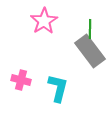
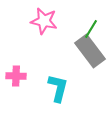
pink star: rotated 28 degrees counterclockwise
green line: moved 1 px right; rotated 30 degrees clockwise
pink cross: moved 5 px left, 4 px up; rotated 12 degrees counterclockwise
